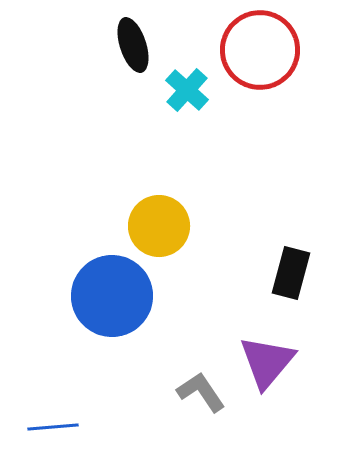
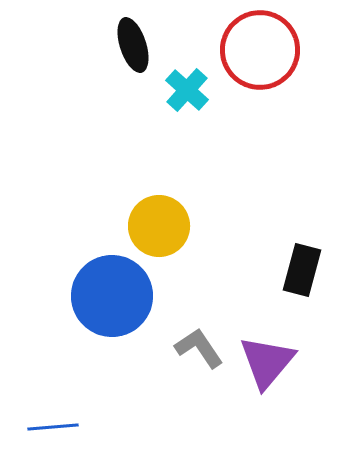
black rectangle: moved 11 px right, 3 px up
gray L-shape: moved 2 px left, 44 px up
